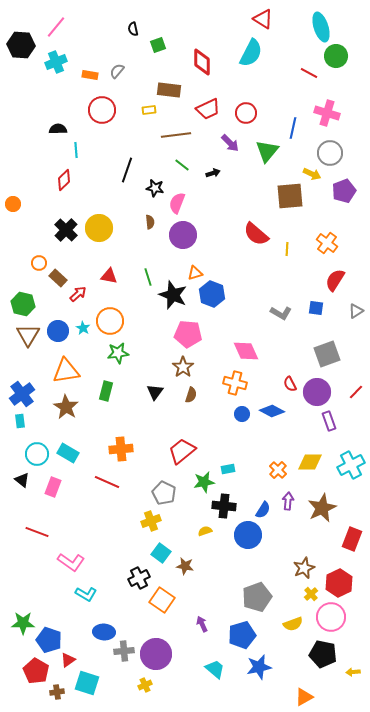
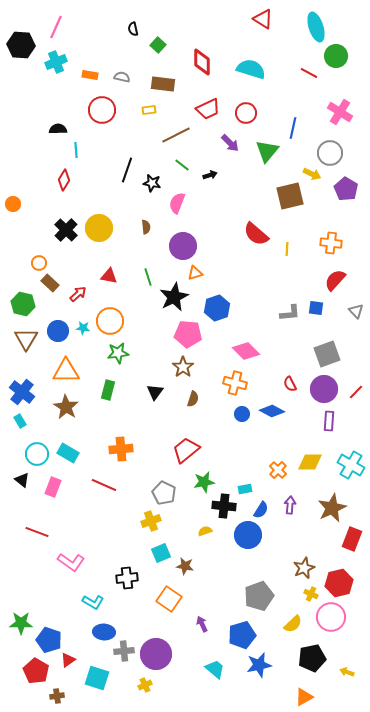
pink line at (56, 27): rotated 15 degrees counterclockwise
cyan ellipse at (321, 27): moved 5 px left
green square at (158, 45): rotated 28 degrees counterclockwise
cyan semicircle at (251, 53): moved 16 px down; rotated 100 degrees counterclockwise
gray semicircle at (117, 71): moved 5 px right, 6 px down; rotated 63 degrees clockwise
brown rectangle at (169, 90): moved 6 px left, 6 px up
pink cross at (327, 113): moved 13 px right, 1 px up; rotated 15 degrees clockwise
brown line at (176, 135): rotated 20 degrees counterclockwise
black arrow at (213, 173): moved 3 px left, 2 px down
red diamond at (64, 180): rotated 15 degrees counterclockwise
black star at (155, 188): moved 3 px left, 5 px up
purple pentagon at (344, 191): moved 2 px right, 2 px up; rotated 20 degrees counterclockwise
brown square at (290, 196): rotated 8 degrees counterclockwise
brown semicircle at (150, 222): moved 4 px left, 5 px down
purple circle at (183, 235): moved 11 px down
orange cross at (327, 243): moved 4 px right; rotated 30 degrees counterclockwise
brown rectangle at (58, 278): moved 8 px left, 5 px down
red semicircle at (335, 280): rotated 10 degrees clockwise
blue hexagon at (212, 294): moved 5 px right, 14 px down; rotated 20 degrees clockwise
black star at (173, 295): moved 1 px right, 2 px down; rotated 24 degrees clockwise
gray triangle at (356, 311): rotated 42 degrees counterclockwise
gray L-shape at (281, 313): moved 9 px right; rotated 35 degrees counterclockwise
cyan star at (83, 328): rotated 24 degrees counterclockwise
brown triangle at (28, 335): moved 2 px left, 4 px down
pink diamond at (246, 351): rotated 20 degrees counterclockwise
orange triangle at (66, 371): rotated 8 degrees clockwise
green rectangle at (106, 391): moved 2 px right, 1 px up
purple circle at (317, 392): moved 7 px right, 3 px up
blue cross at (22, 394): moved 2 px up; rotated 15 degrees counterclockwise
brown semicircle at (191, 395): moved 2 px right, 4 px down
cyan rectangle at (20, 421): rotated 24 degrees counterclockwise
purple rectangle at (329, 421): rotated 24 degrees clockwise
red trapezoid at (182, 451): moved 4 px right, 1 px up
cyan cross at (351, 465): rotated 32 degrees counterclockwise
cyan rectangle at (228, 469): moved 17 px right, 20 px down
red line at (107, 482): moved 3 px left, 3 px down
purple arrow at (288, 501): moved 2 px right, 4 px down
brown star at (322, 508): moved 10 px right
blue semicircle at (263, 510): moved 2 px left
cyan square at (161, 553): rotated 30 degrees clockwise
black cross at (139, 578): moved 12 px left; rotated 20 degrees clockwise
red hexagon at (339, 583): rotated 12 degrees clockwise
cyan L-shape at (86, 594): moved 7 px right, 8 px down
yellow cross at (311, 594): rotated 24 degrees counterclockwise
gray pentagon at (257, 597): moved 2 px right, 1 px up
orange square at (162, 600): moved 7 px right, 1 px up
green star at (23, 623): moved 2 px left
yellow semicircle at (293, 624): rotated 24 degrees counterclockwise
black pentagon at (323, 654): moved 11 px left, 4 px down; rotated 24 degrees counterclockwise
blue star at (259, 667): moved 2 px up
yellow arrow at (353, 672): moved 6 px left; rotated 24 degrees clockwise
cyan square at (87, 683): moved 10 px right, 5 px up
brown cross at (57, 692): moved 4 px down
